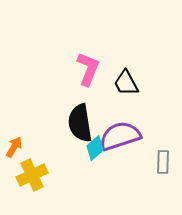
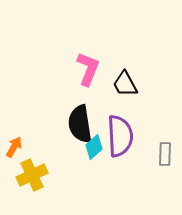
black trapezoid: moved 1 px left, 1 px down
black semicircle: moved 1 px down
purple semicircle: rotated 105 degrees clockwise
cyan diamond: moved 1 px left, 1 px up
gray rectangle: moved 2 px right, 8 px up
